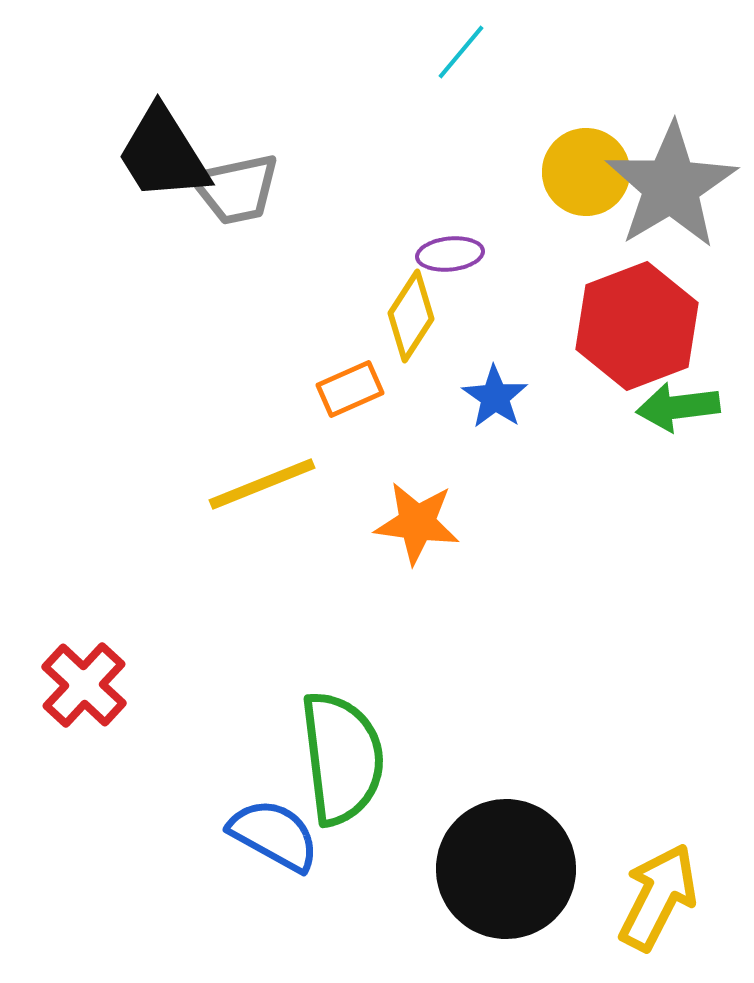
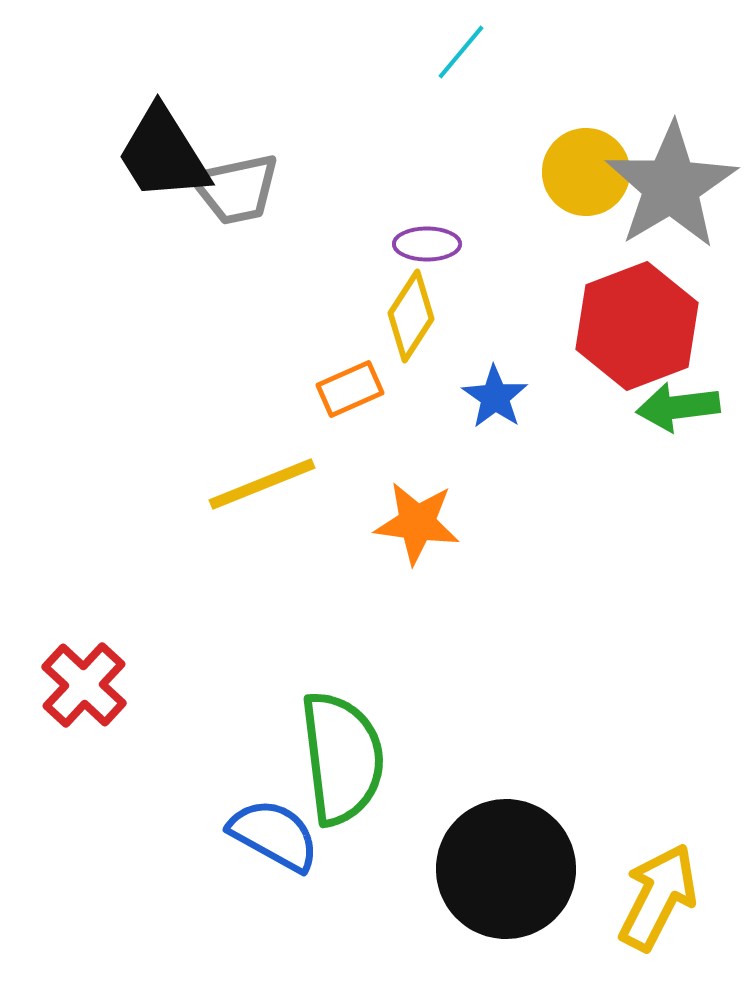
purple ellipse: moved 23 px left, 10 px up; rotated 6 degrees clockwise
